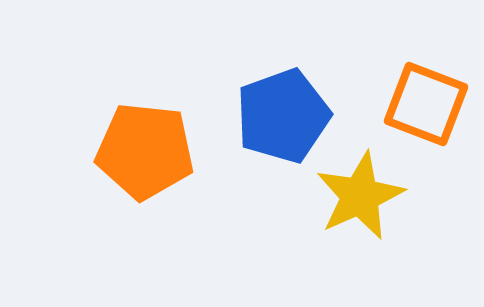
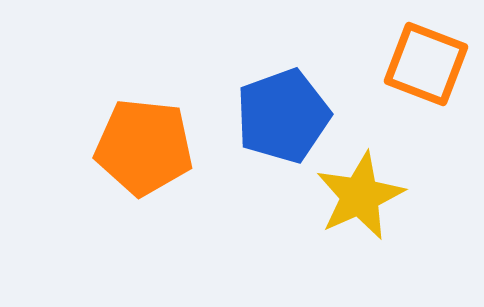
orange square: moved 40 px up
orange pentagon: moved 1 px left, 4 px up
